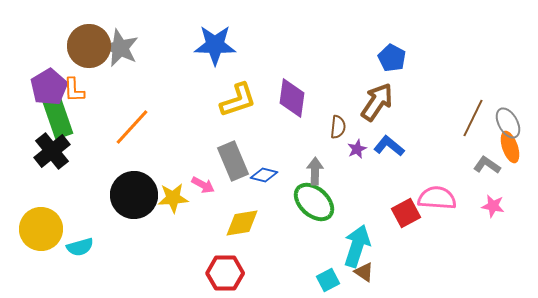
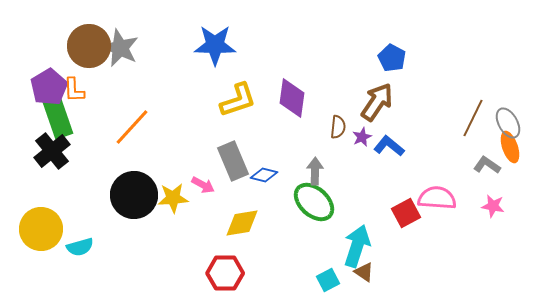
purple star: moved 5 px right, 12 px up
